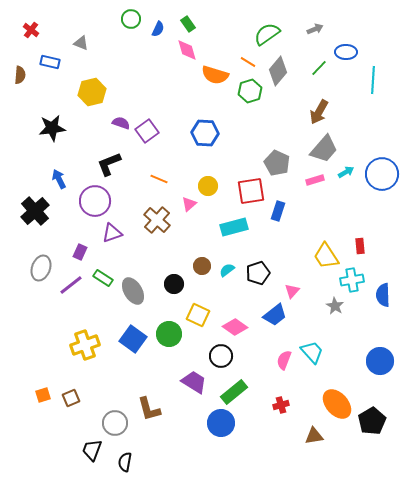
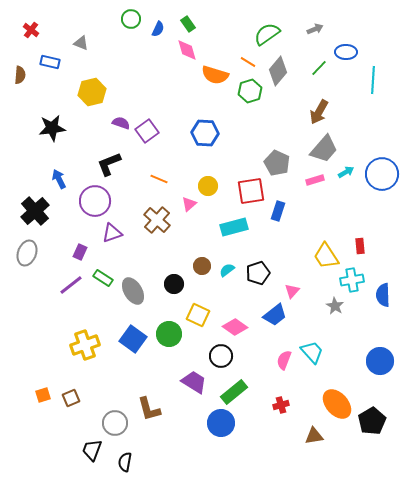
gray ellipse at (41, 268): moved 14 px left, 15 px up
